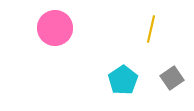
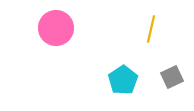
pink circle: moved 1 px right
gray square: moved 1 px up; rotated 10 degrees clockwise
